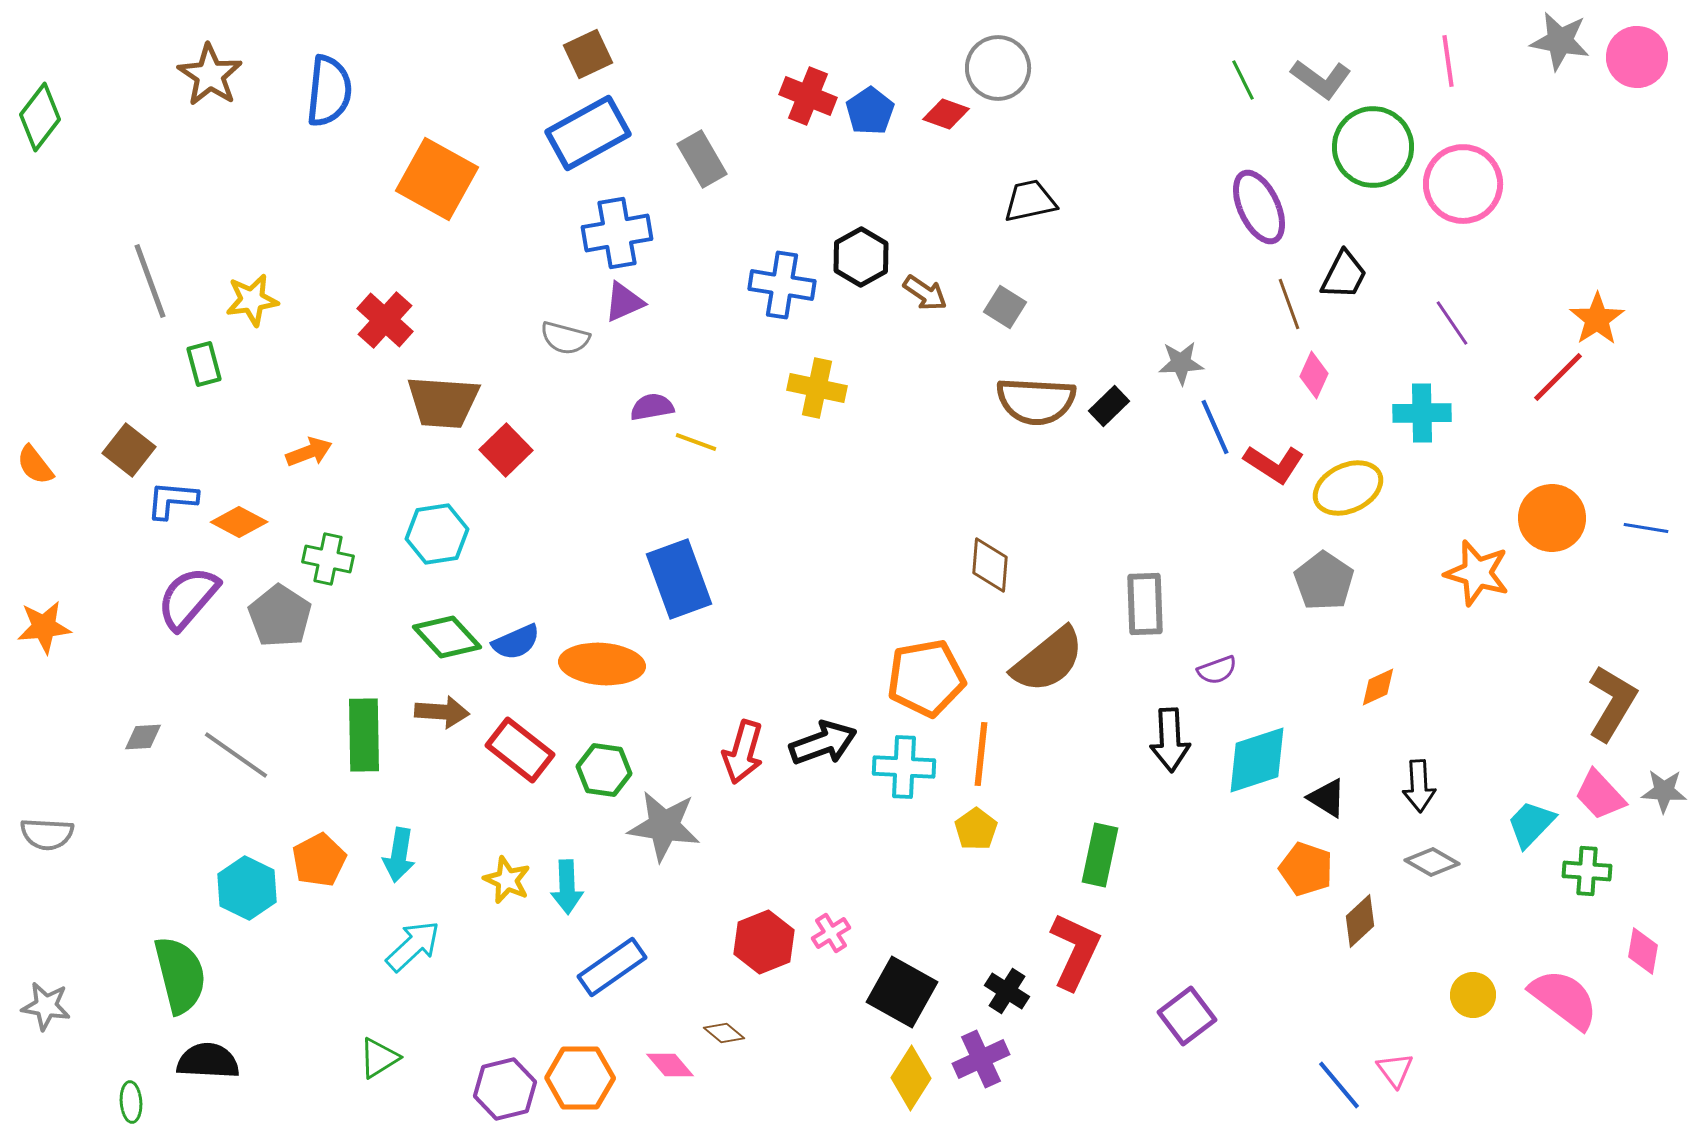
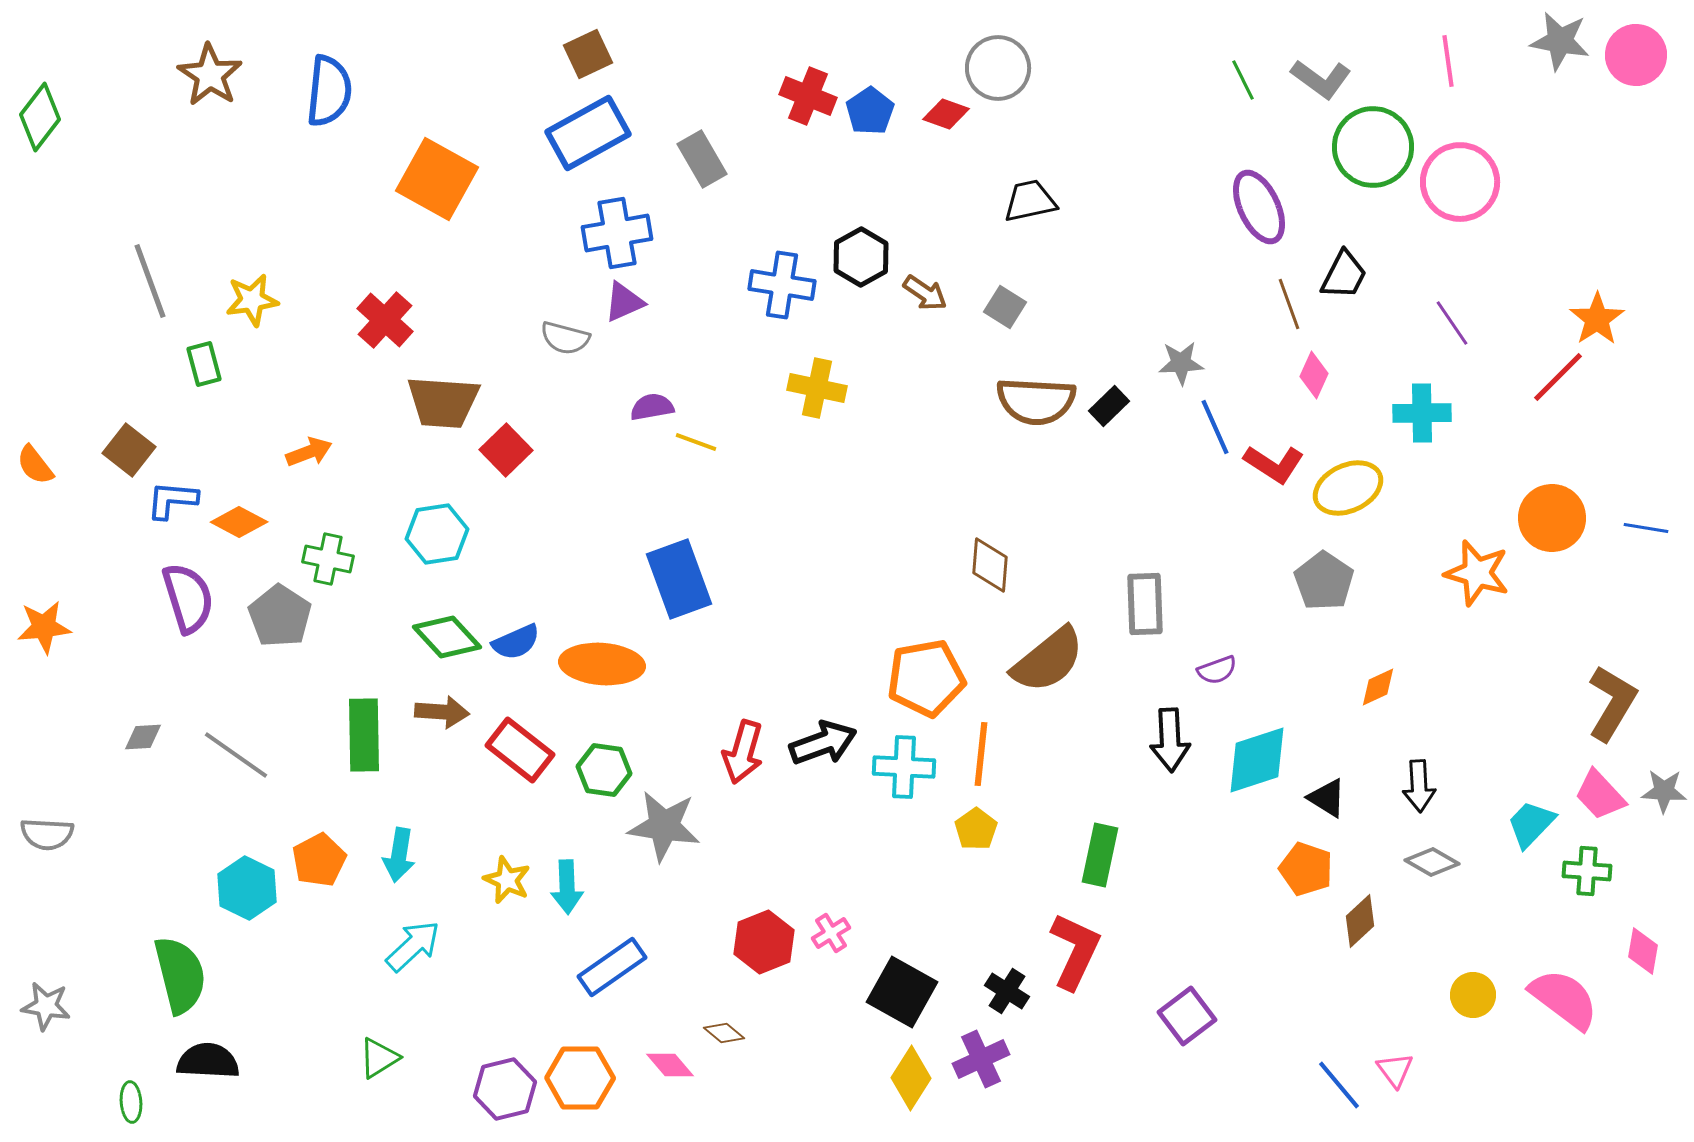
pink circle at (1637, 57): moved 1 px left, 2 px up
pink circle at (1463, 184): moved 3 px left, 2 px up
purple semicircle at (188, 598): rotated 122 degrees clockwise
